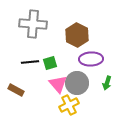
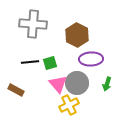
green arrow: moved 1 px down
